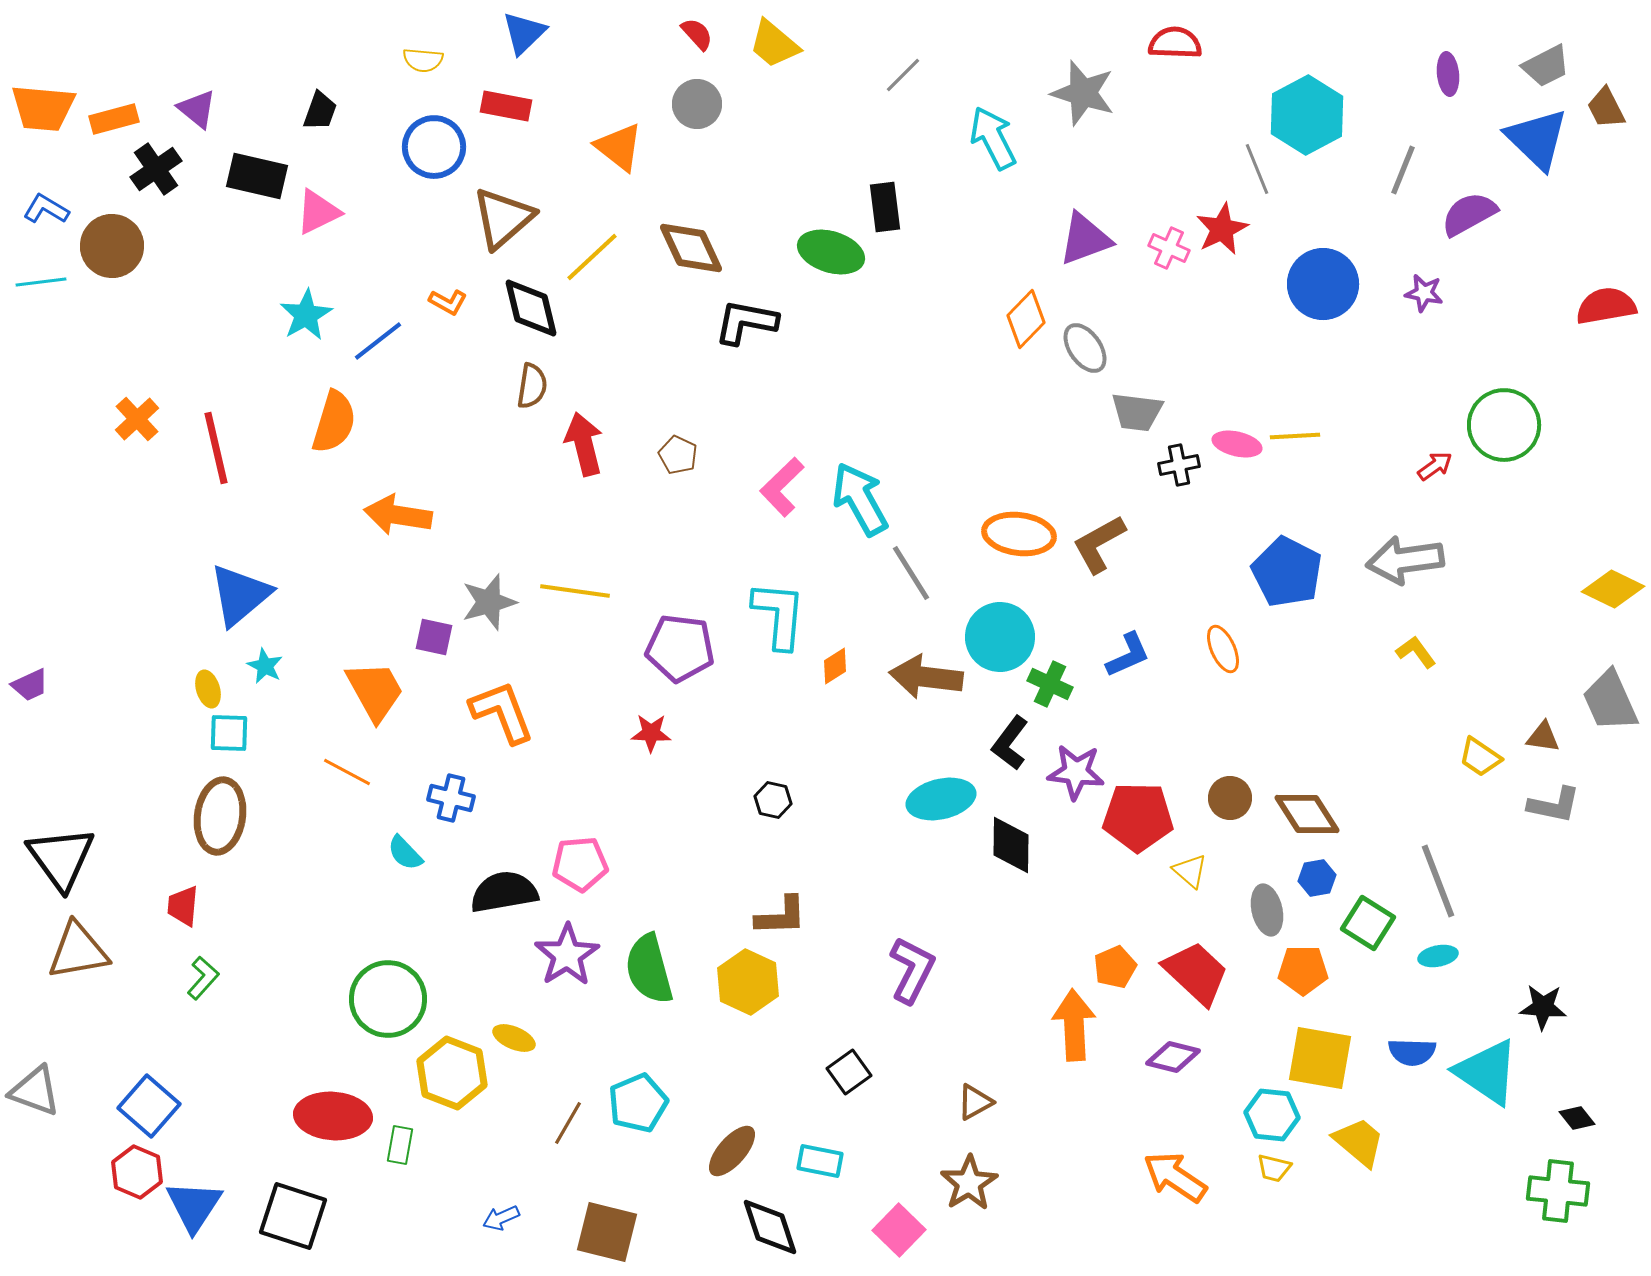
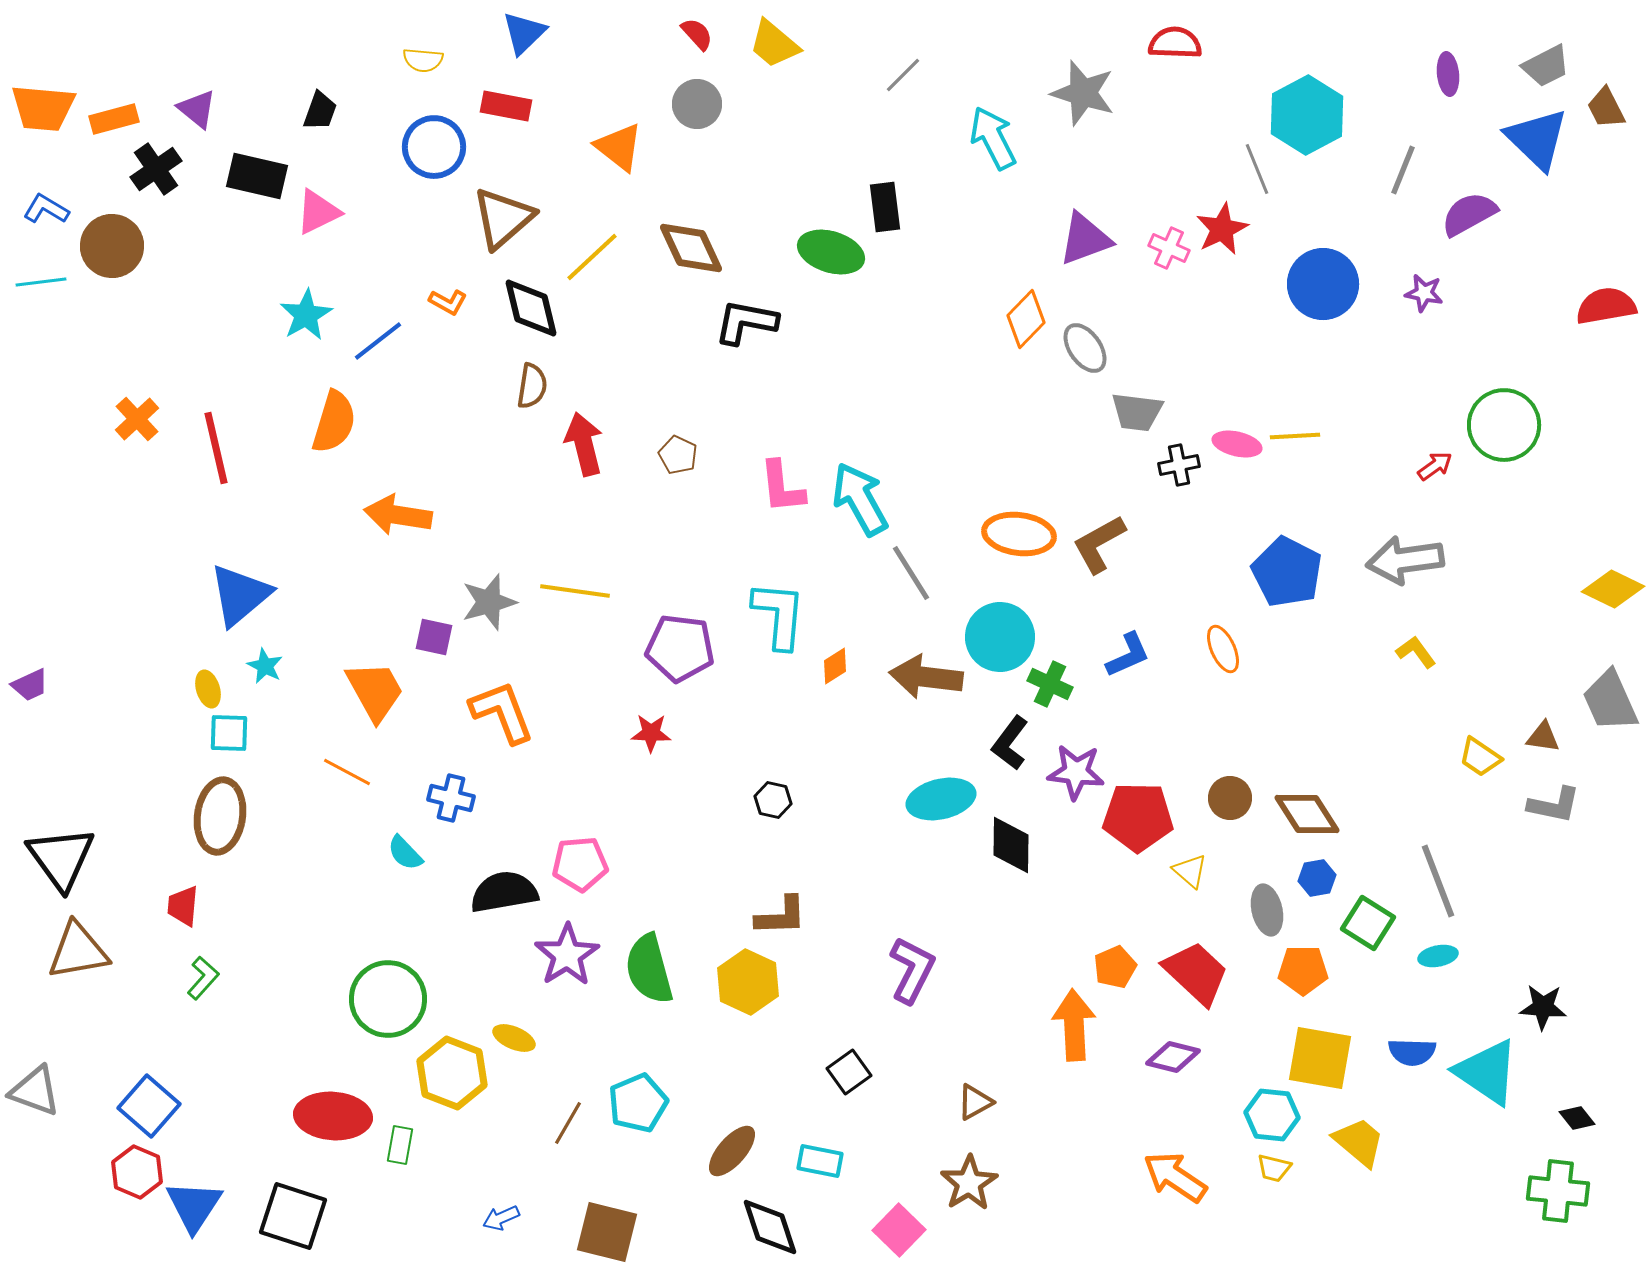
pink L-shape at (782, 487): rotated 52 degrees counterclockwise
